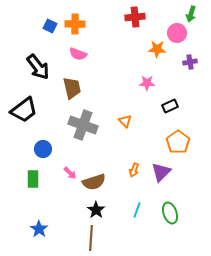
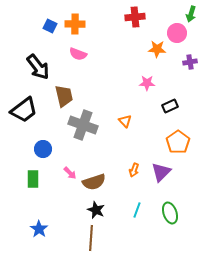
brown trapezoid: moved 8 px left, 8 px down
black star: rotated 12 degrees counterclockwise
